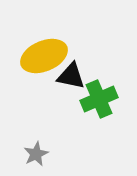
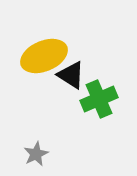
black triangle: moved 1 px up; rotated 20 degrees clockwise
